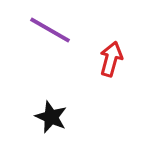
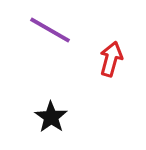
black star: rotated 12 degrees clockwise
